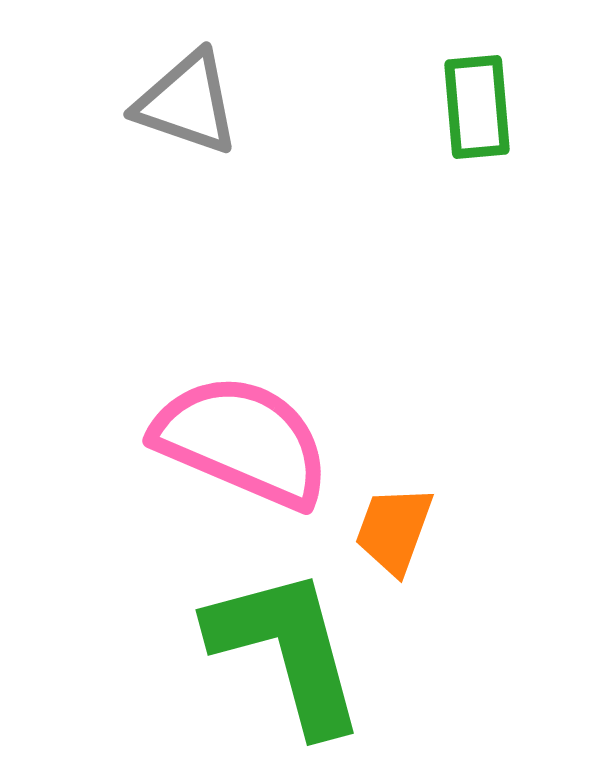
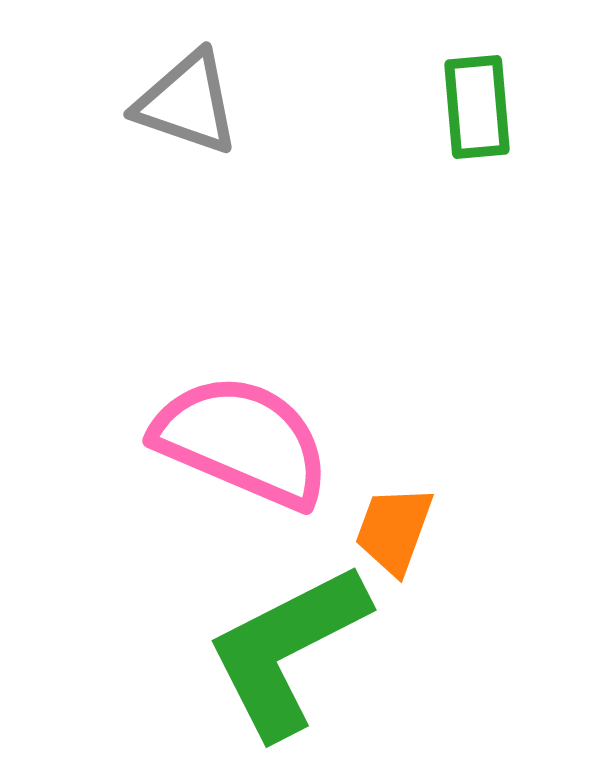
green L-shape: rotated 102 degrees counterclockwise
